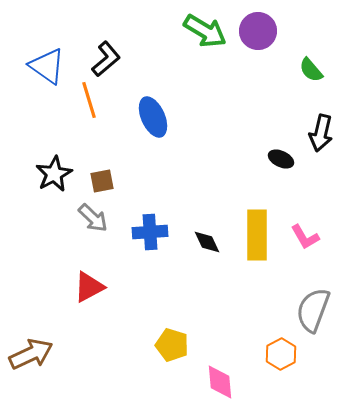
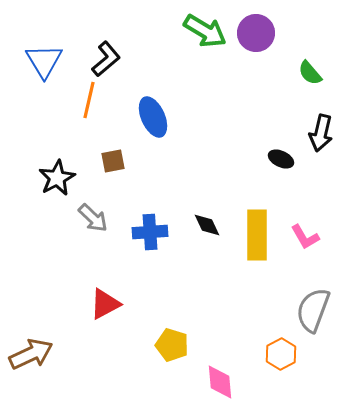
purple circle: moved 2 px left, 2 px down
blue triangle: moved 3 px left, 5 px up; rotated 24 degrees clockwise
green semicircle: moved 1 px left, 3 px down
orange line: rotated 30 degrees clockwise
black star: moved 3 px right, 4 px down
brown square: moved 11 px right, 20 px up
black diamond: moved 17 px up
red triangle: moved 16 px right, 17 px down
